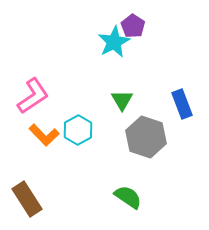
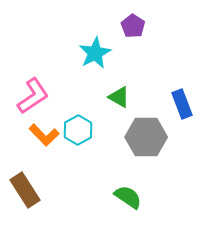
cyan star: moved 19 px left, 11 px down
green triangle: moved 3 px left, 3 px up; rotated 30 degrees counterclockwise
gray hexagon: rotated 18 degrees counterclockwise
brown rectangle: moved 2 px left, 9 px up
